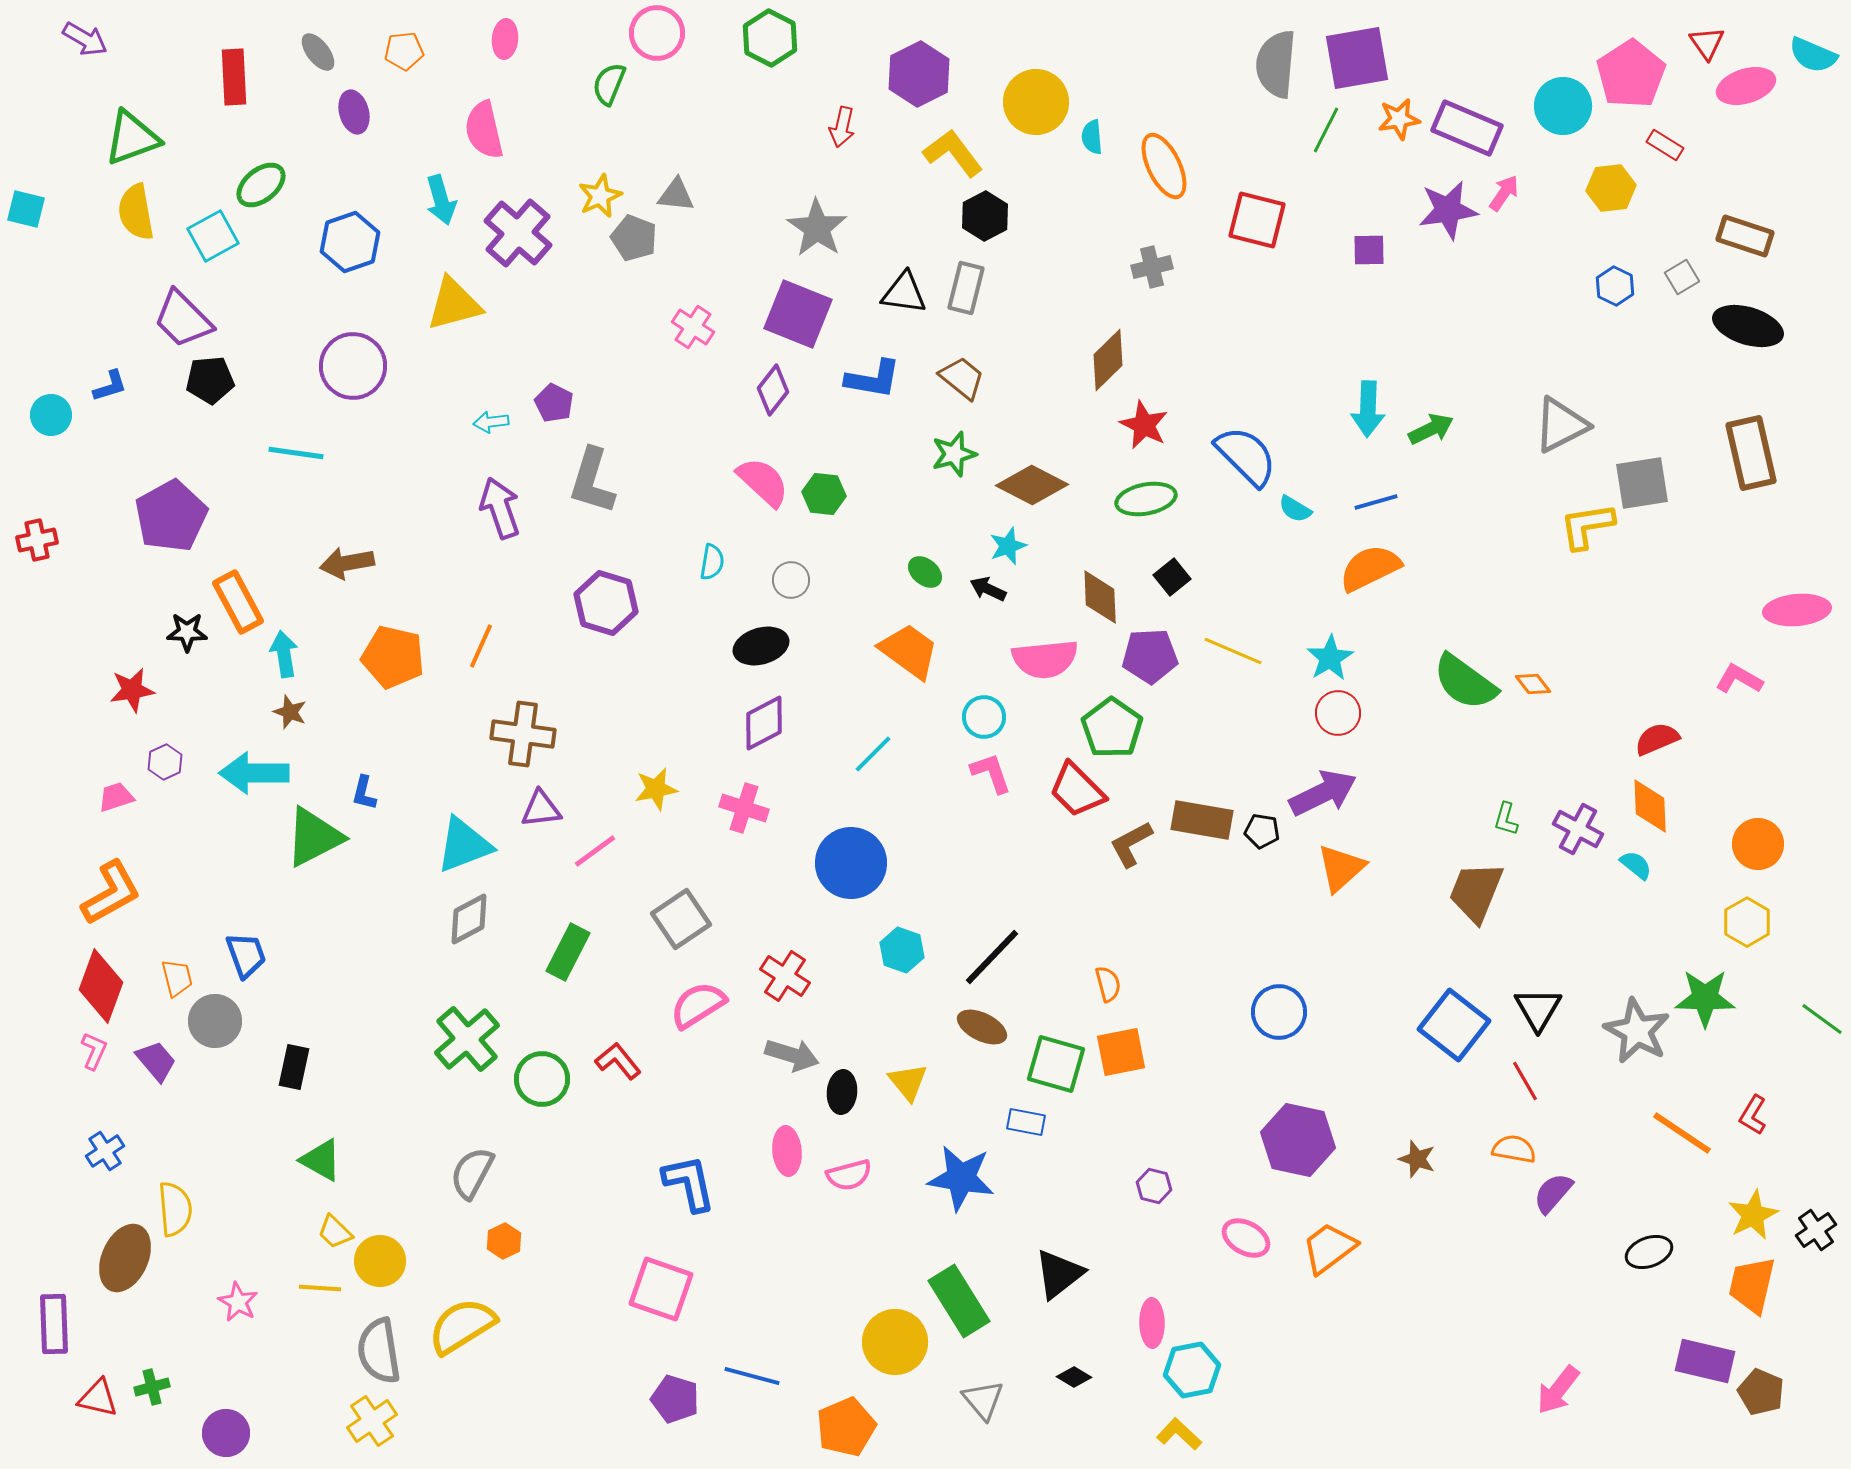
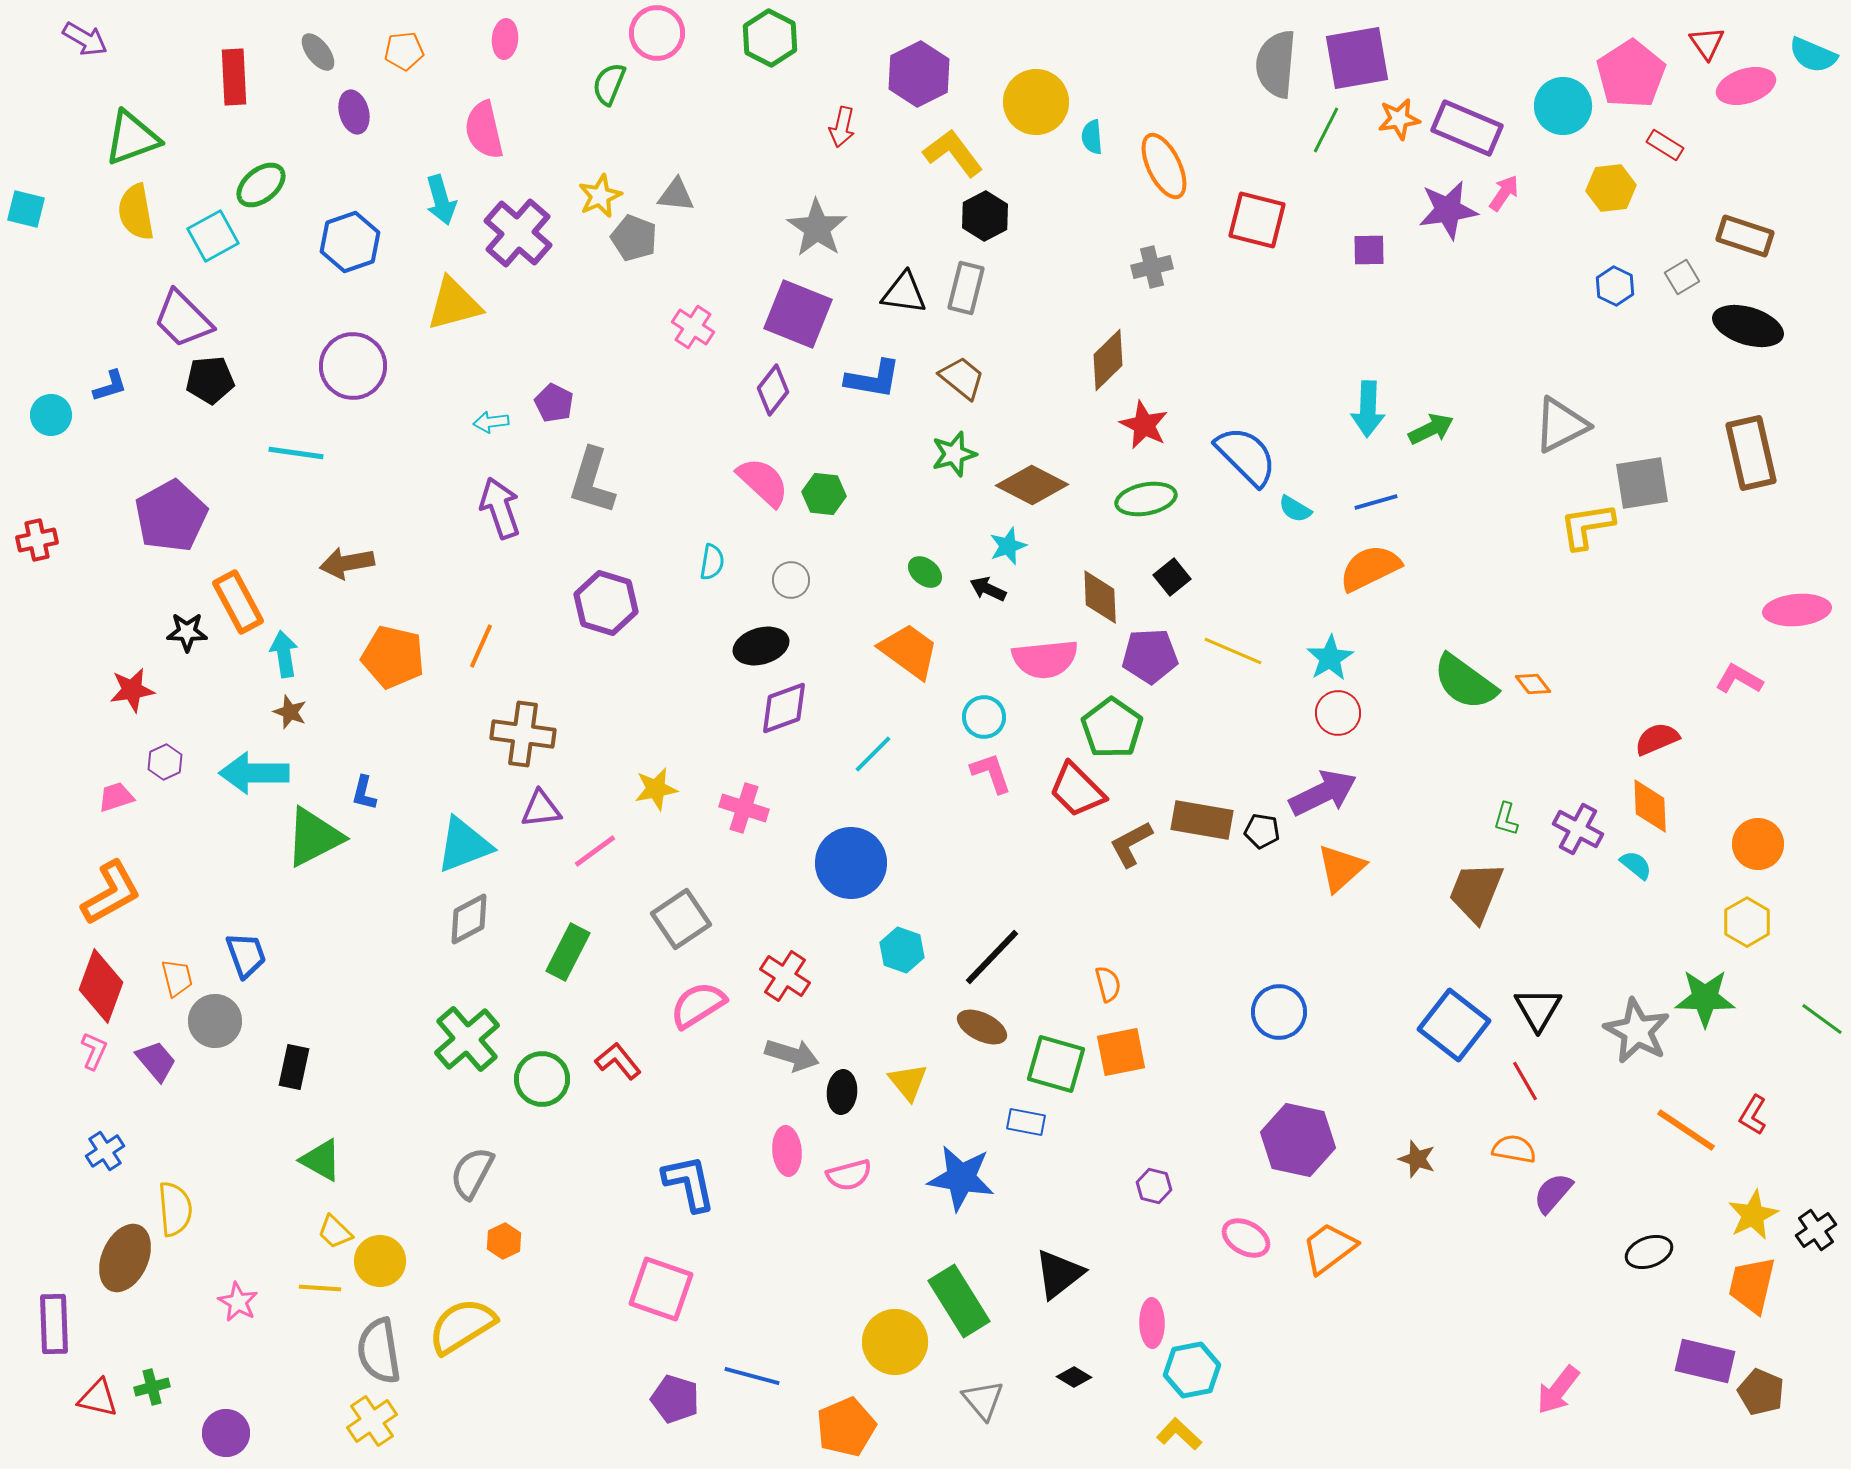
purple diamond at (764, 723): moved 20 px right, 15 px up; rotated 8 degrees clockwise
orange line at (1682, 1133): moved 4 px right, 3 px up
